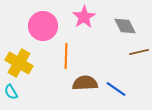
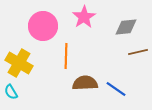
gray diamond: moved 1 px right, 1 px down; rotated 70 degrees counterclockwise
brown line: moved 1 px left
